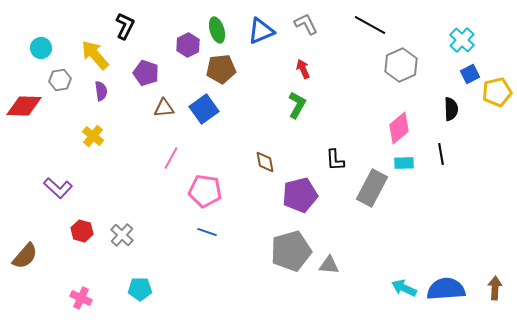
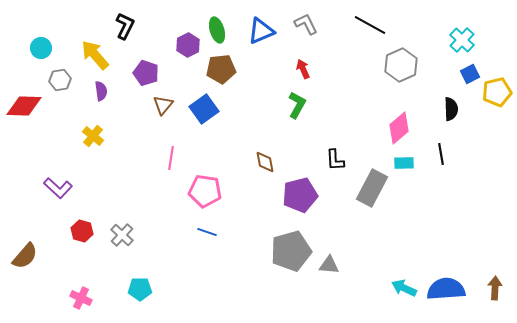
brown triangle at (164, 108): moved 1 px left, 3 px up; rotated 45 degrees counterclockwise
pink line at (171, 158): rotated 20 degrees counterclockwise
